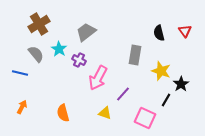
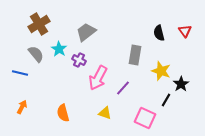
purple line: moved 6 px up
